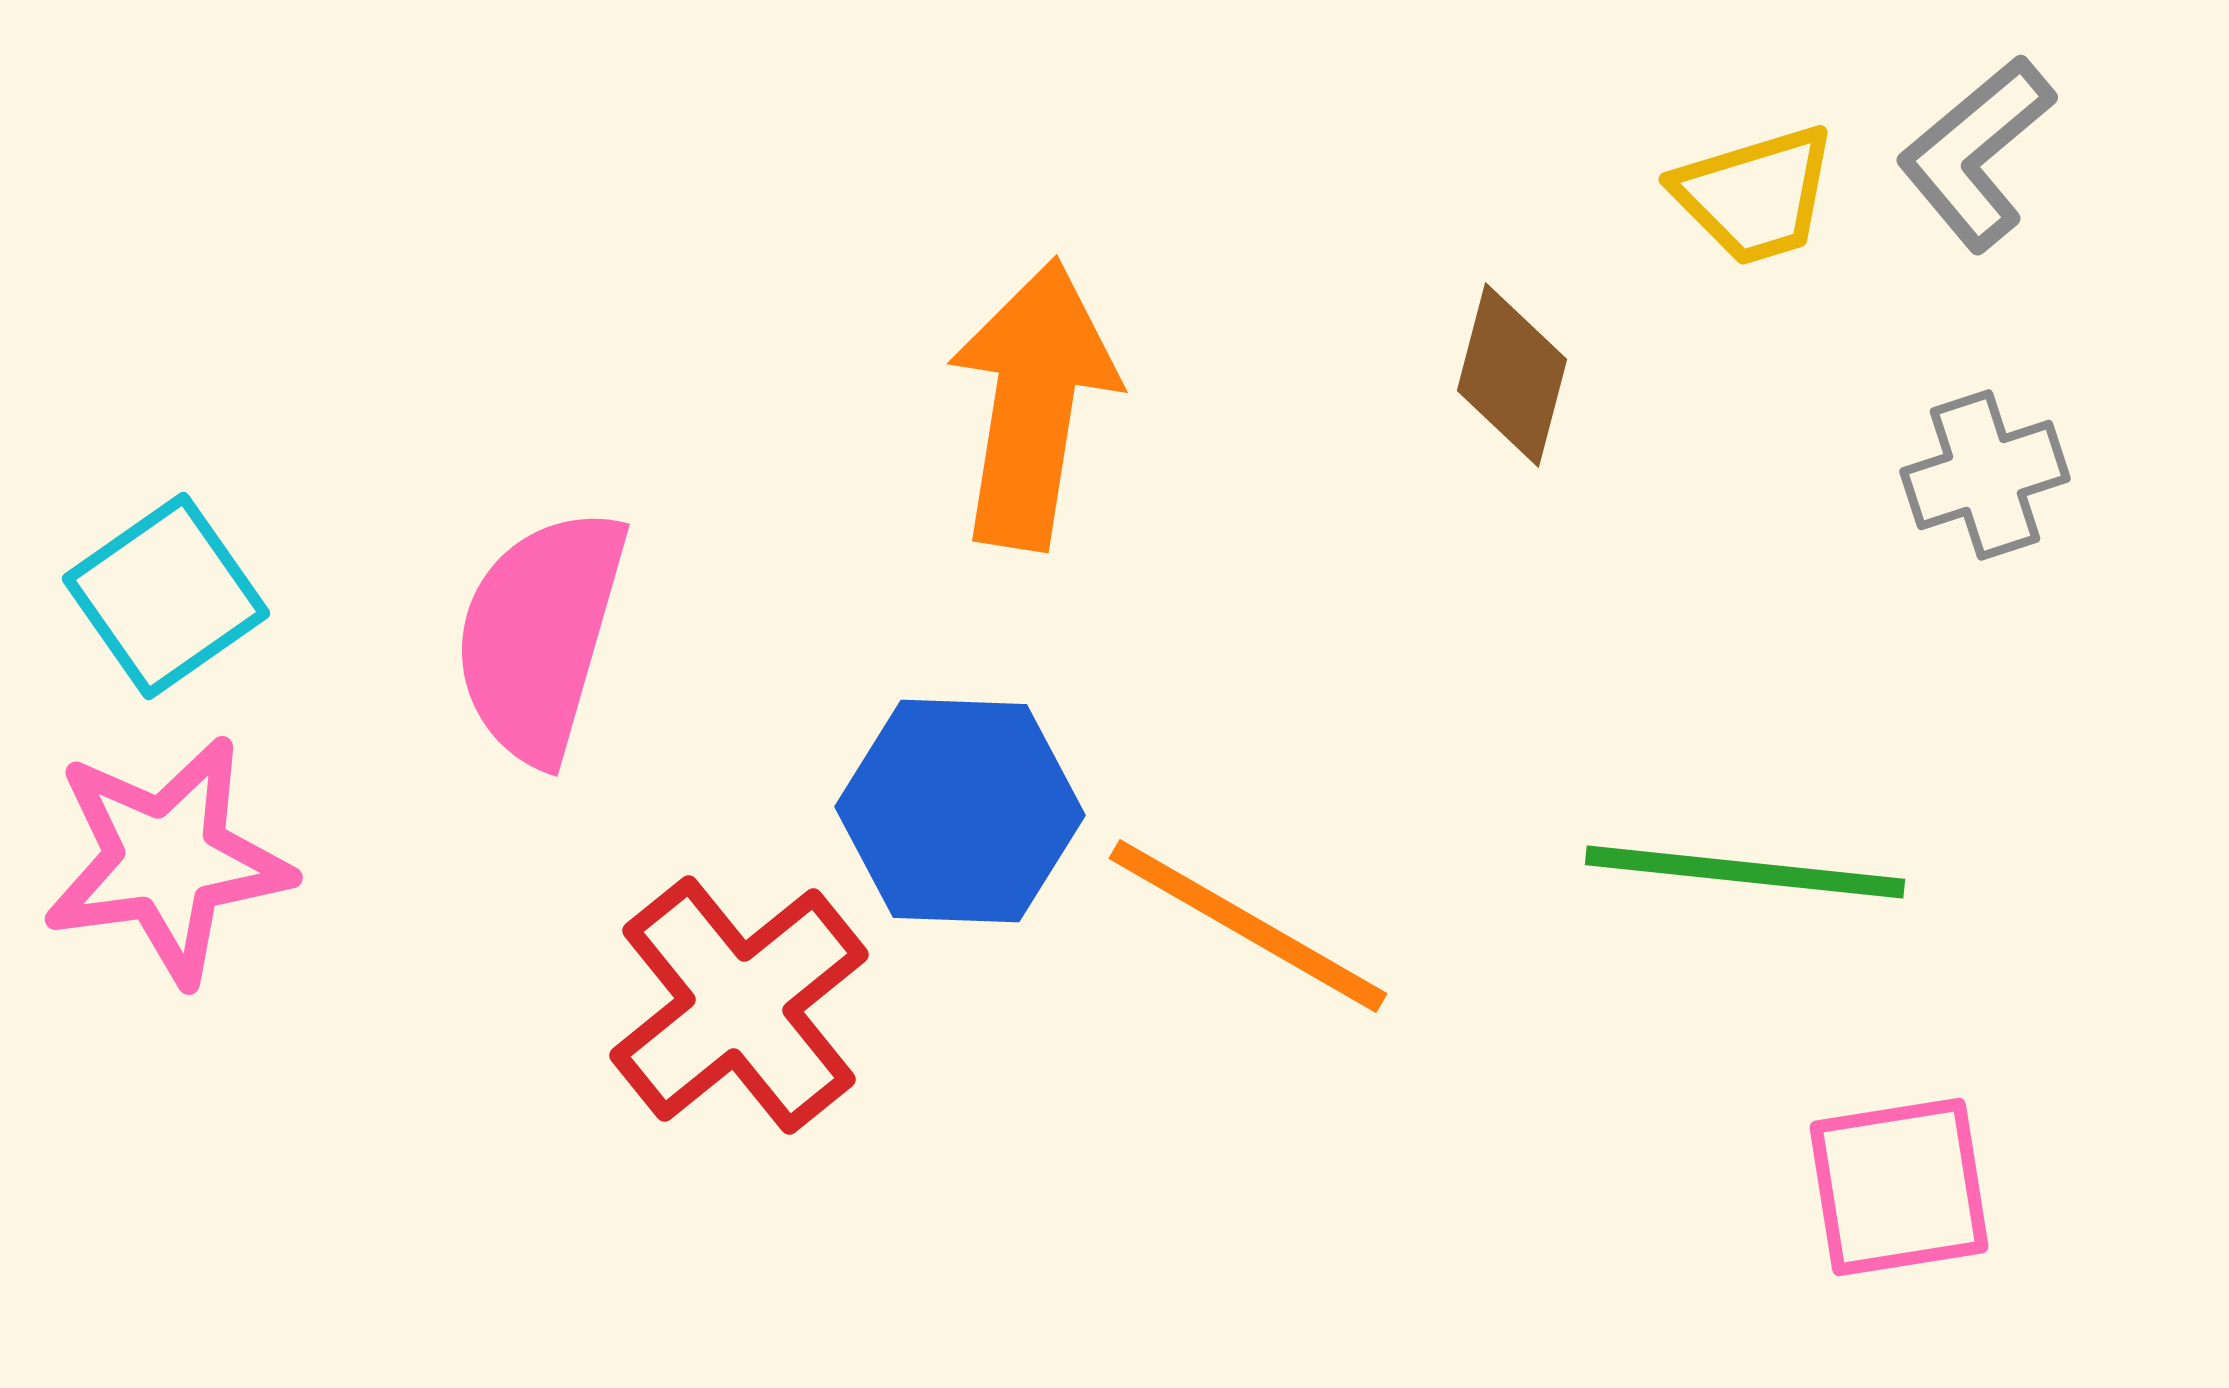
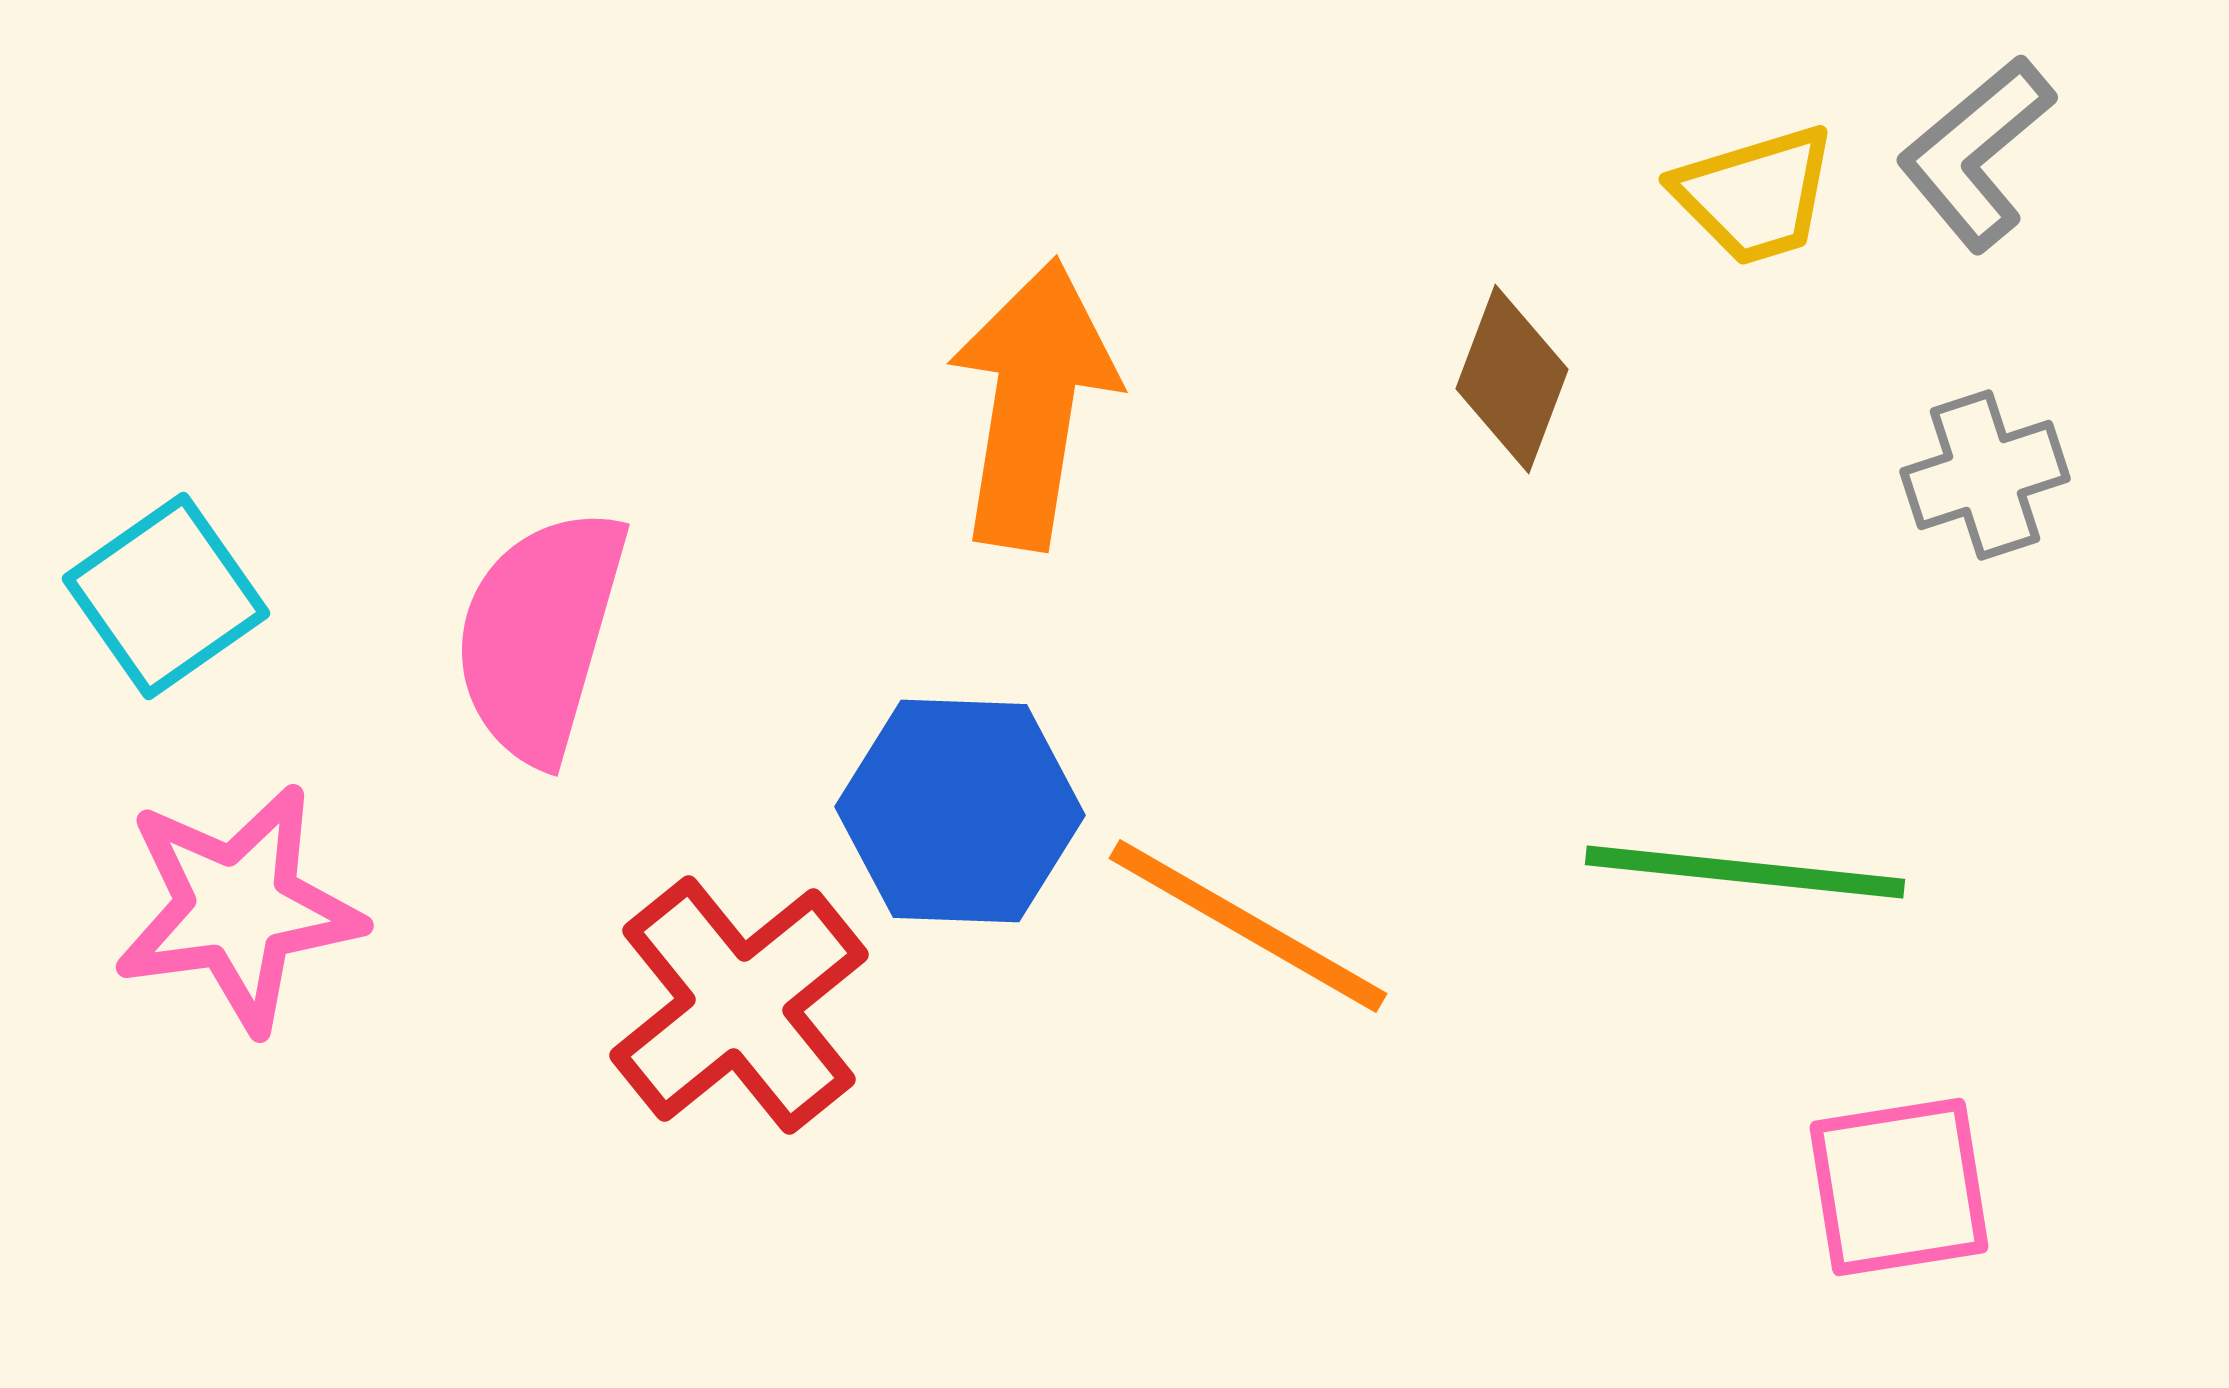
brown diamond: moved 4 px down; rotated 6 degrees clockwise
pink star: moved 71 px right, 48 px down
